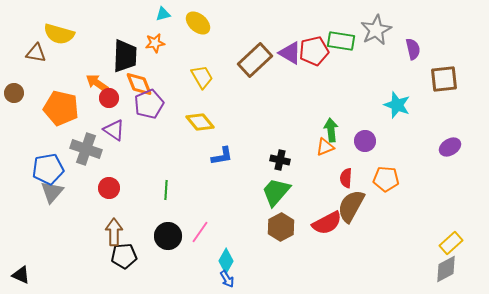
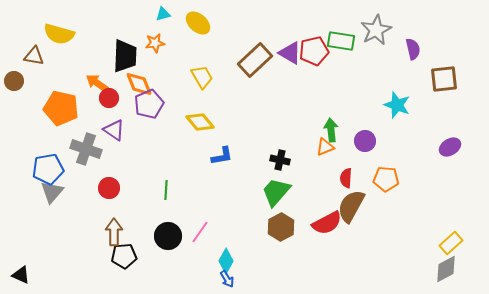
brown triangle at (36, 53): moved 2 px left, 3 px down
brown circle at (14, 93): moved 12 px up
